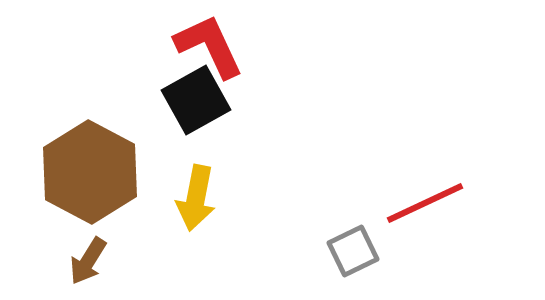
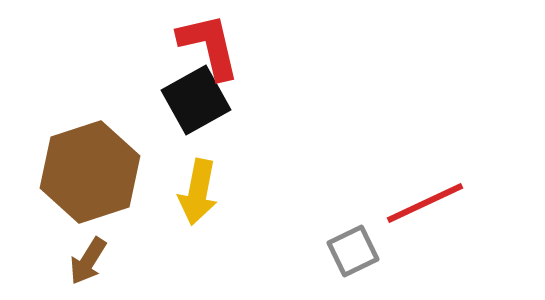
red L-shape: rotated 12 degrees clockwise
brown hexagon: rotated 14 degrees clockwise
yellow arrow: moved 2 px right, 6 px up
